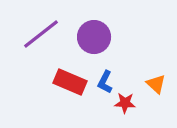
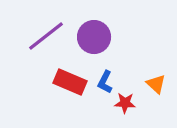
purple line: moved 5 px right, 2 px down
